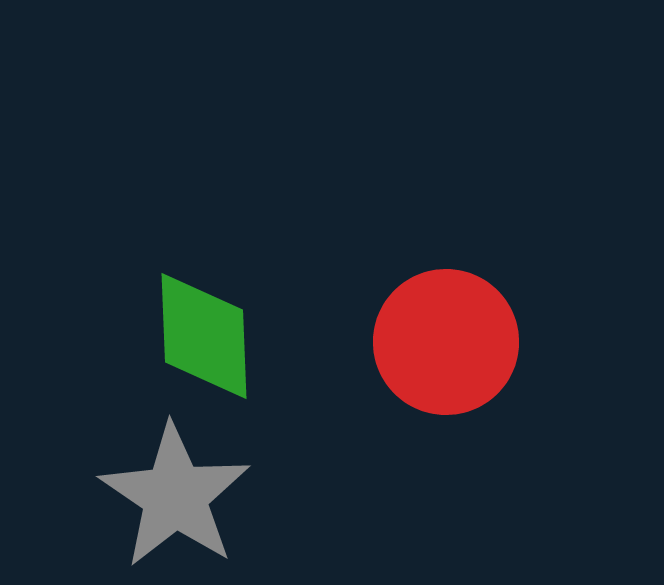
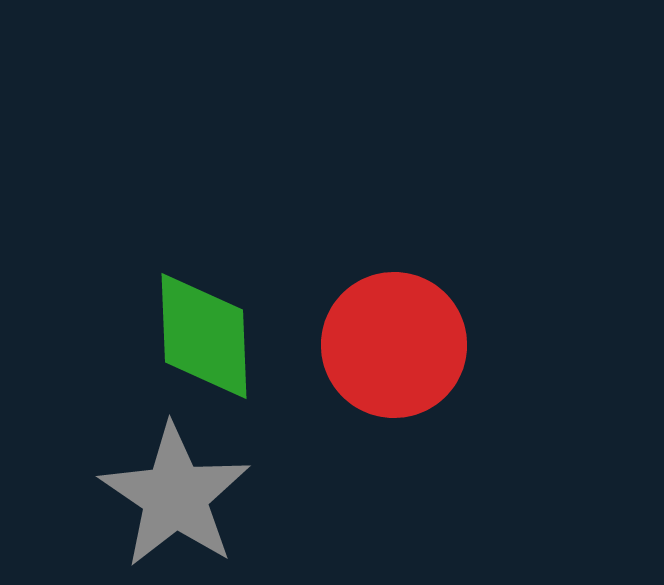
red circle: moved 52 px left, 3 px down
